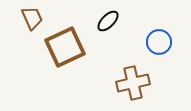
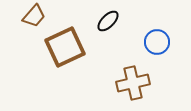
brown trapezoid: moved 2 px right, 2 px up; rotated 65 degrees clockwise
blue circle: moved 2 px left
